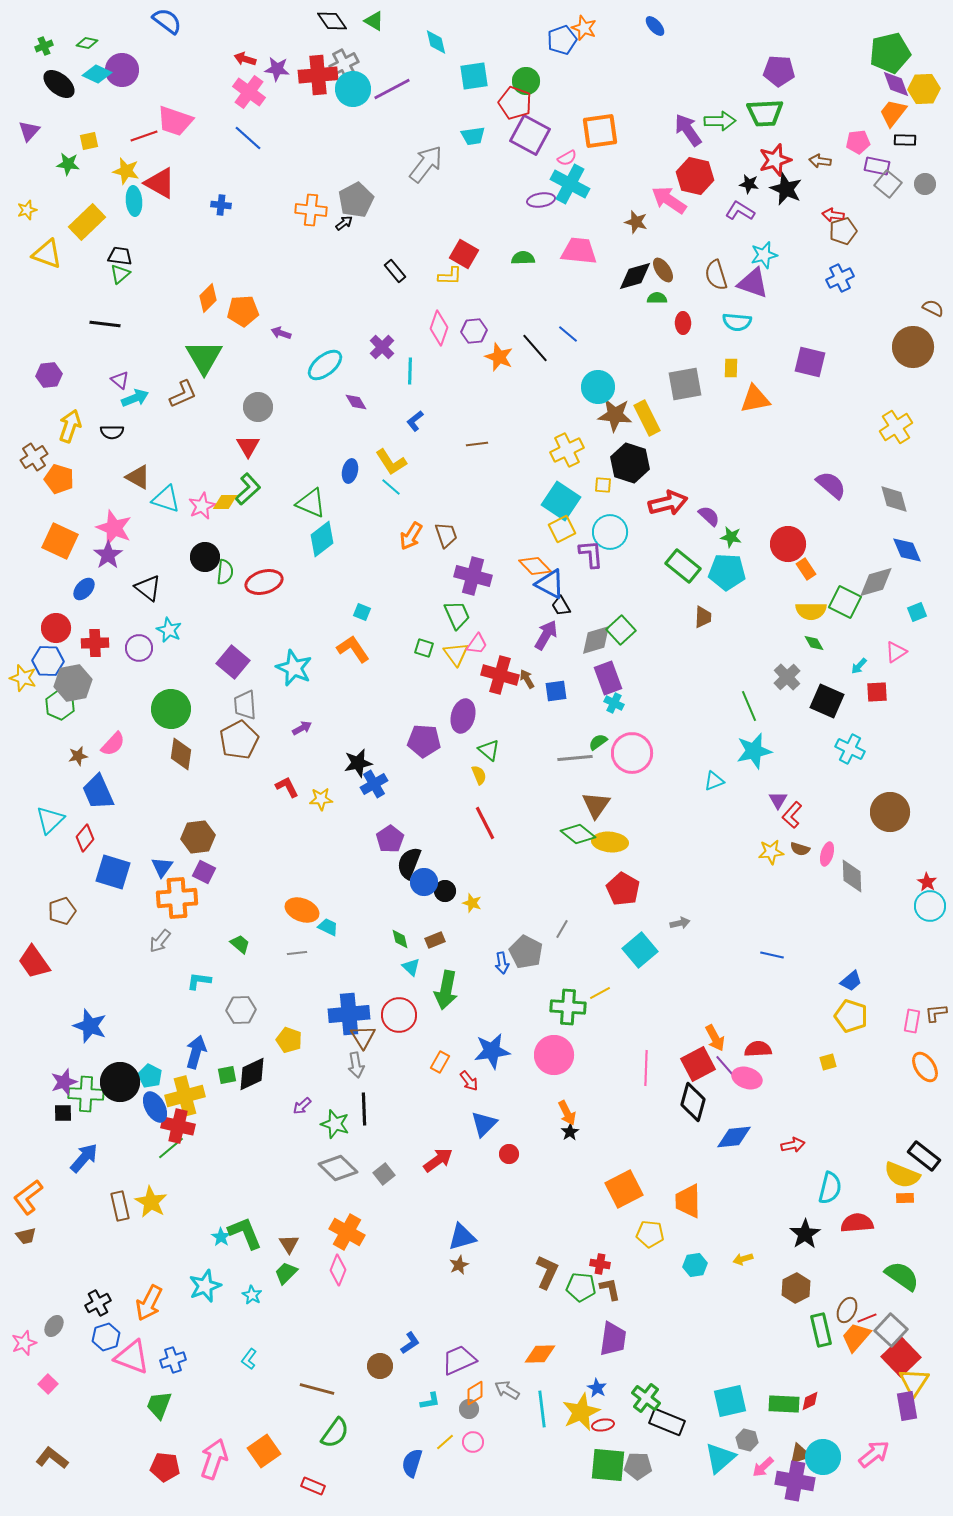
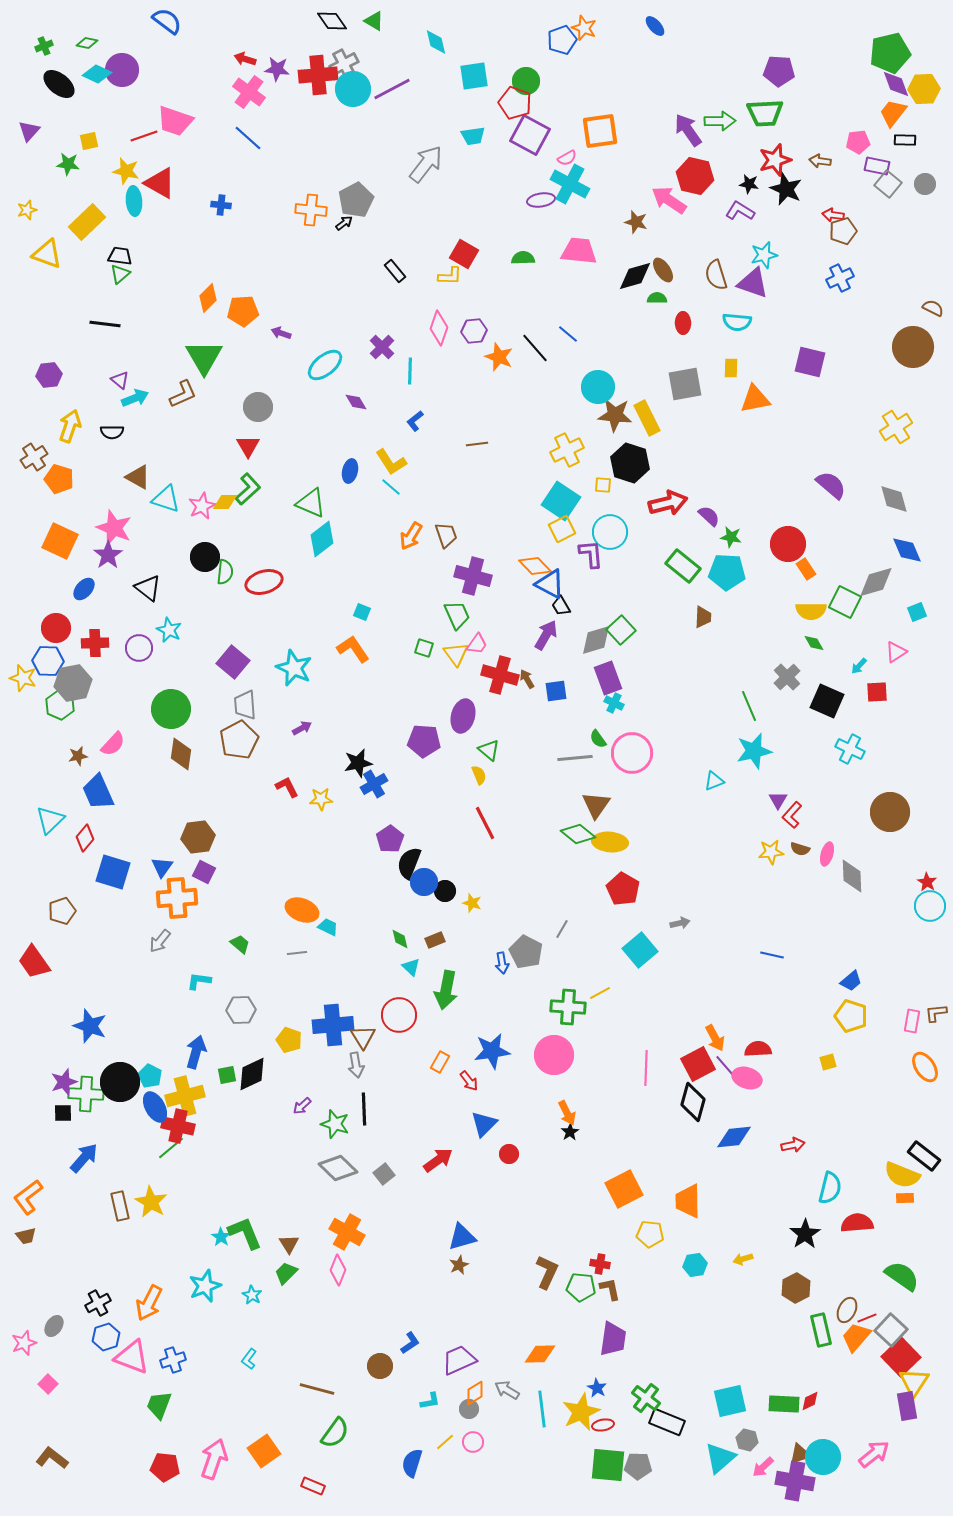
green semicircle at (598, 742): moved 3 px up; rotated 90 degrees counterclockwise
blue cross at (349, 1014): moved 16 px left, 11 px down
